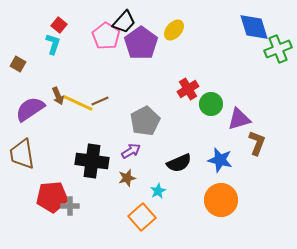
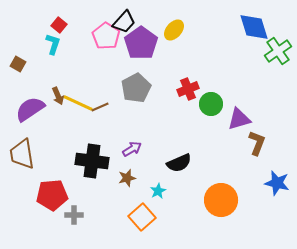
green cross: moved 2 px down; rotated 12 degrees counterclockwise
red cross: rotated 10 degrees clockwise
brown line: moved 6 px down
gray pentagon: moved 9 px left, 33 px up
purple arrow: moved 1 px right, 2 px up
blue star: moved 57 px right, 23 px down
red pentagon: moved 2 px up
gray cross: moved 4 px right, 9 px down
